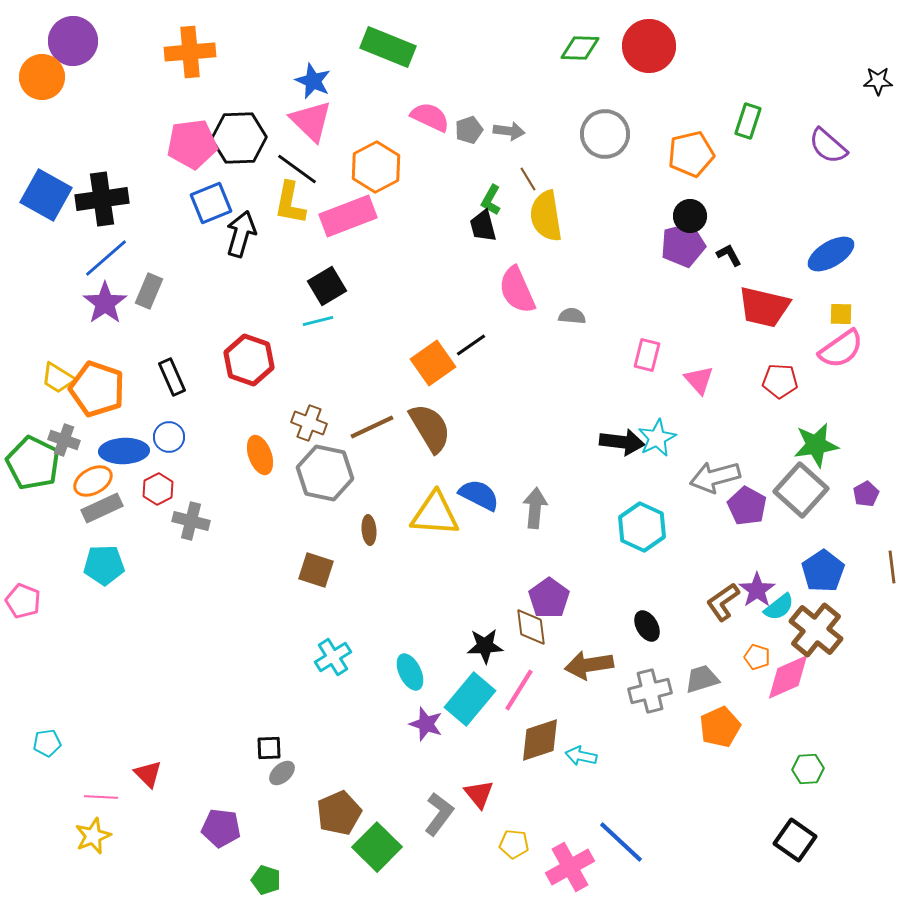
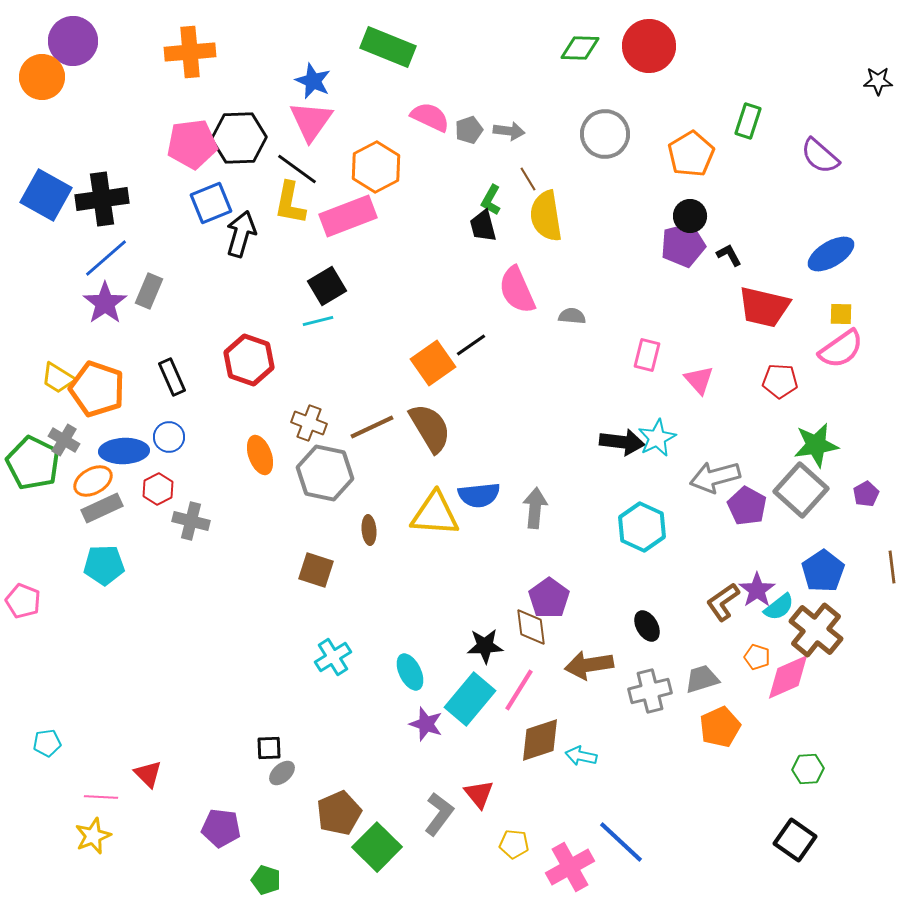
pink triangle at (311, 121): rotated 21 degrees clockwise
purple semicircle at (828, 146): moved 8 px left, 10 px down
orange pentagon at (691, 154): rotated 18 degrees counterclockwise
gray cross at (64, 440): rotated 12 degrees clockwise
blue semicircle at (479, 495): rotated 147 degrees clockwise
